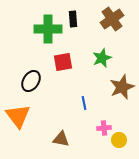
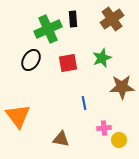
green cross: rotated 24 degrees counterclockwise
red square: moved 5 px right, 1 px down
black ellipse: moved 21 px up
brown star: rotated 20 degrees clockwise
